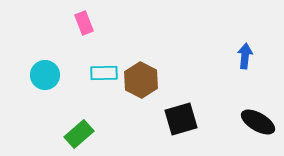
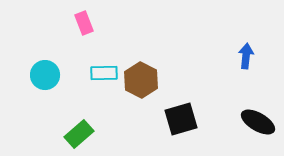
blue arrow: moved 1 px right
